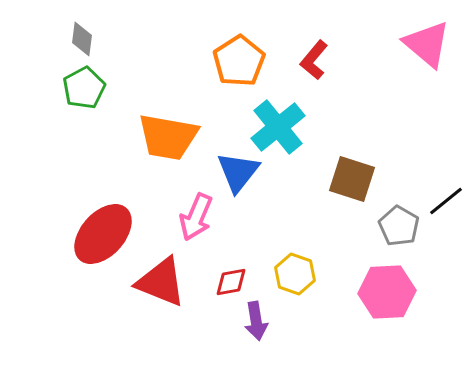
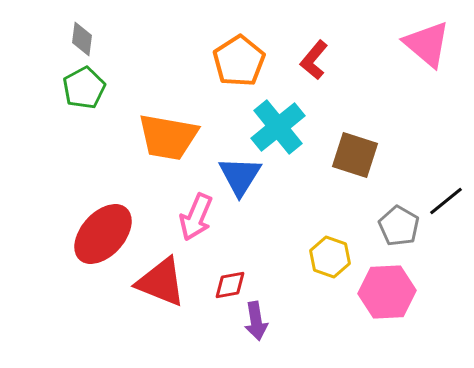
blue triangle: moved 2 px right, 4 px down; rotated 6 degrees counterclockwise
brown square: moved 3 px right, 24 px up
yellow hexagon: moved 35 px right, 17 px up
red diamond: moved 1 px left, 3 px down
